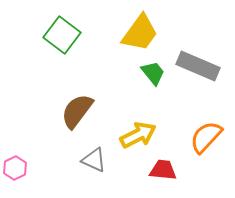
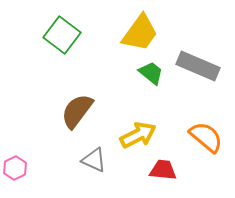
green trapezoid: moved 2 px left; rotated 12 degrees counterclockwise
orange semicircle: rotated 87 degrees clockwise
